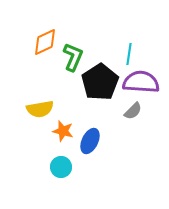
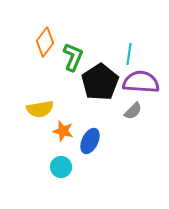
orange diamond: rotated 28 degrees counterclockwise
